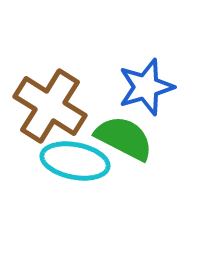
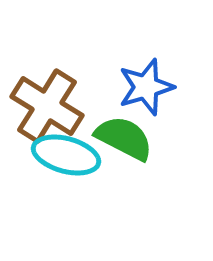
brown cross: moved 3 px left
cyan ellipse: moved 9 px left, 6 px up; rotated 4 degrees clockwise
